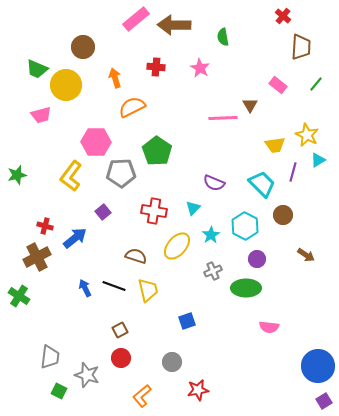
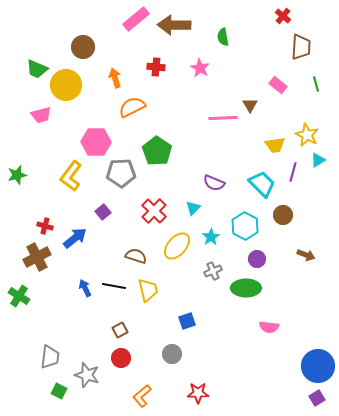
green line at (316, 84): rotated 56 degrees counterclockwise
red cross at (154, 211): rotated 35 degrees clockwise
cyan star at (211, 235): moved 2 px down
brown arrow at (306, 255): rotated 12 degrees counterclockwise
black line at (114, 286): rotated 10 degrees counterclockwise
gray circle at (172, 362): moved 8 px up
red star at (198, 390): moved 3 px down; rotated 10 degrees clockwise
purple square at (324, 401): moved 7 px left, 3 px up
